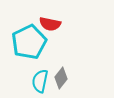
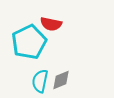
red semicircle: moved 1 px right
gray diamond: moved 2 px down; rotated 30 degrees clockwise
